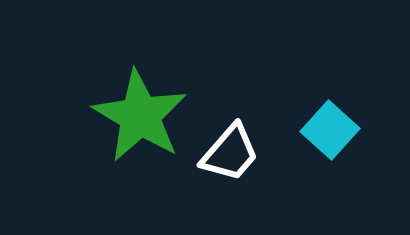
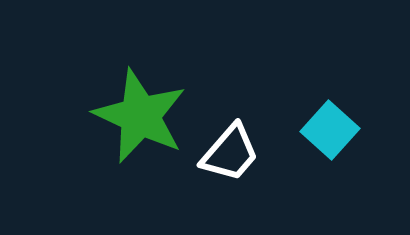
green star: rotated 6 degrees counterclockwise
